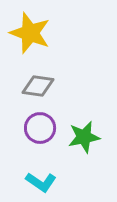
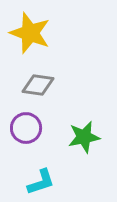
gray diamond: moved 1 px up
purple circle: moved 14 px left
cyan L-shape: rotated 52 degrees counterclockwise
